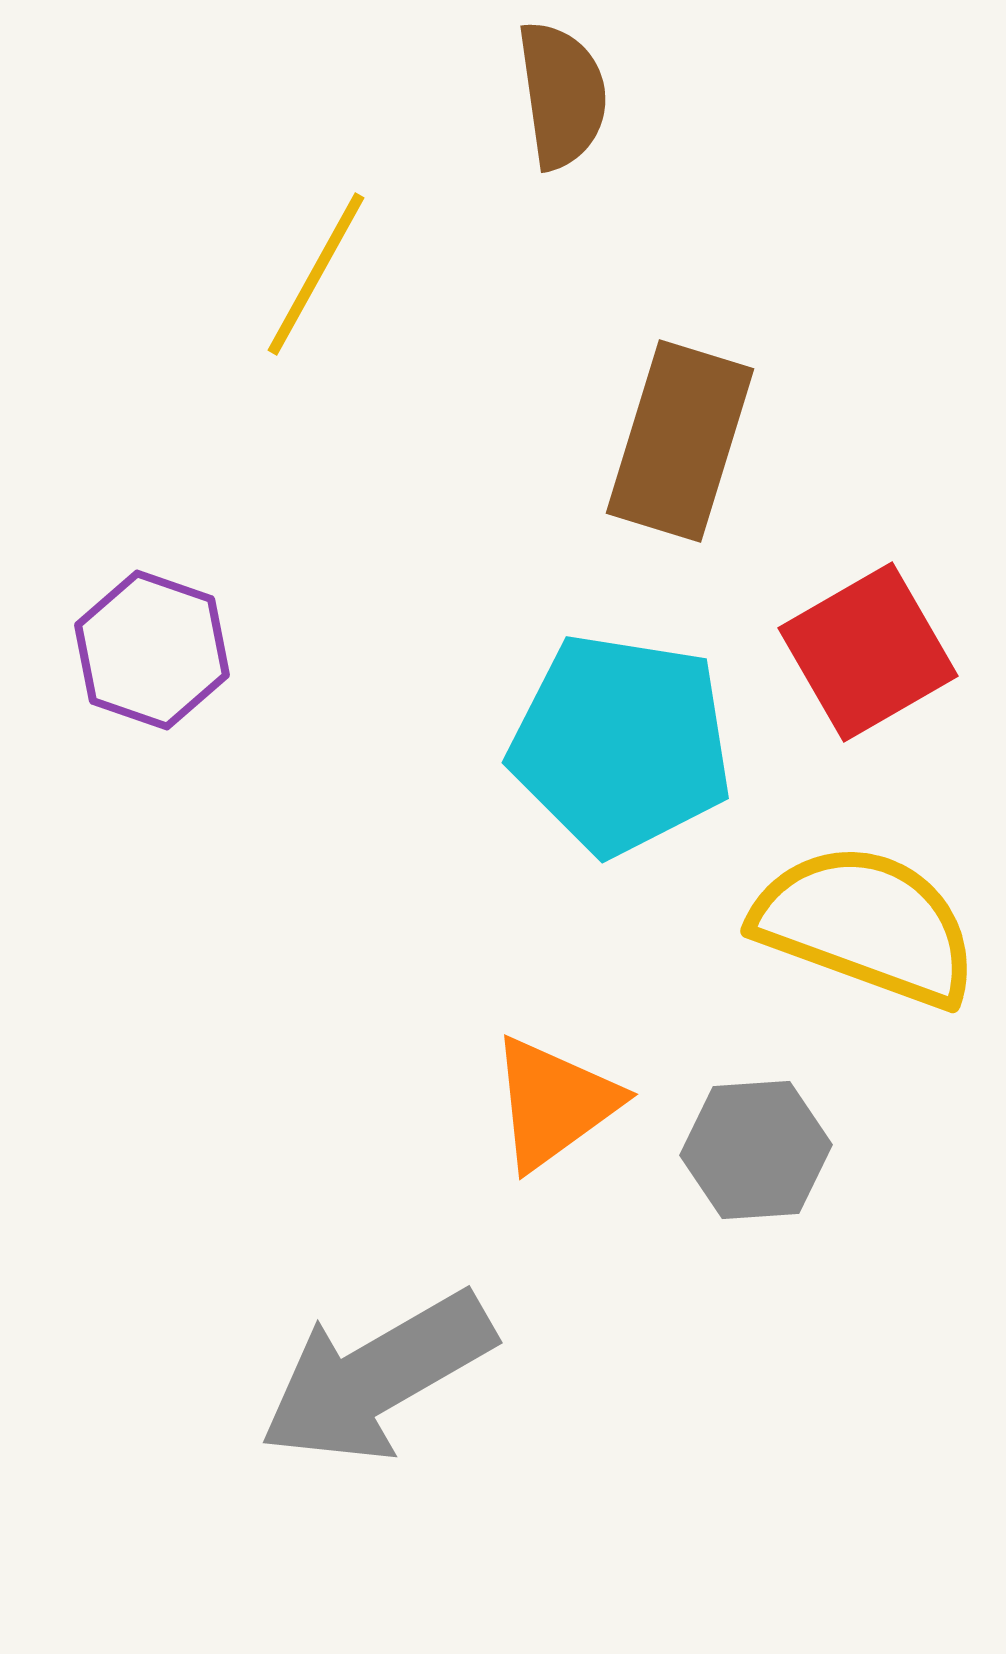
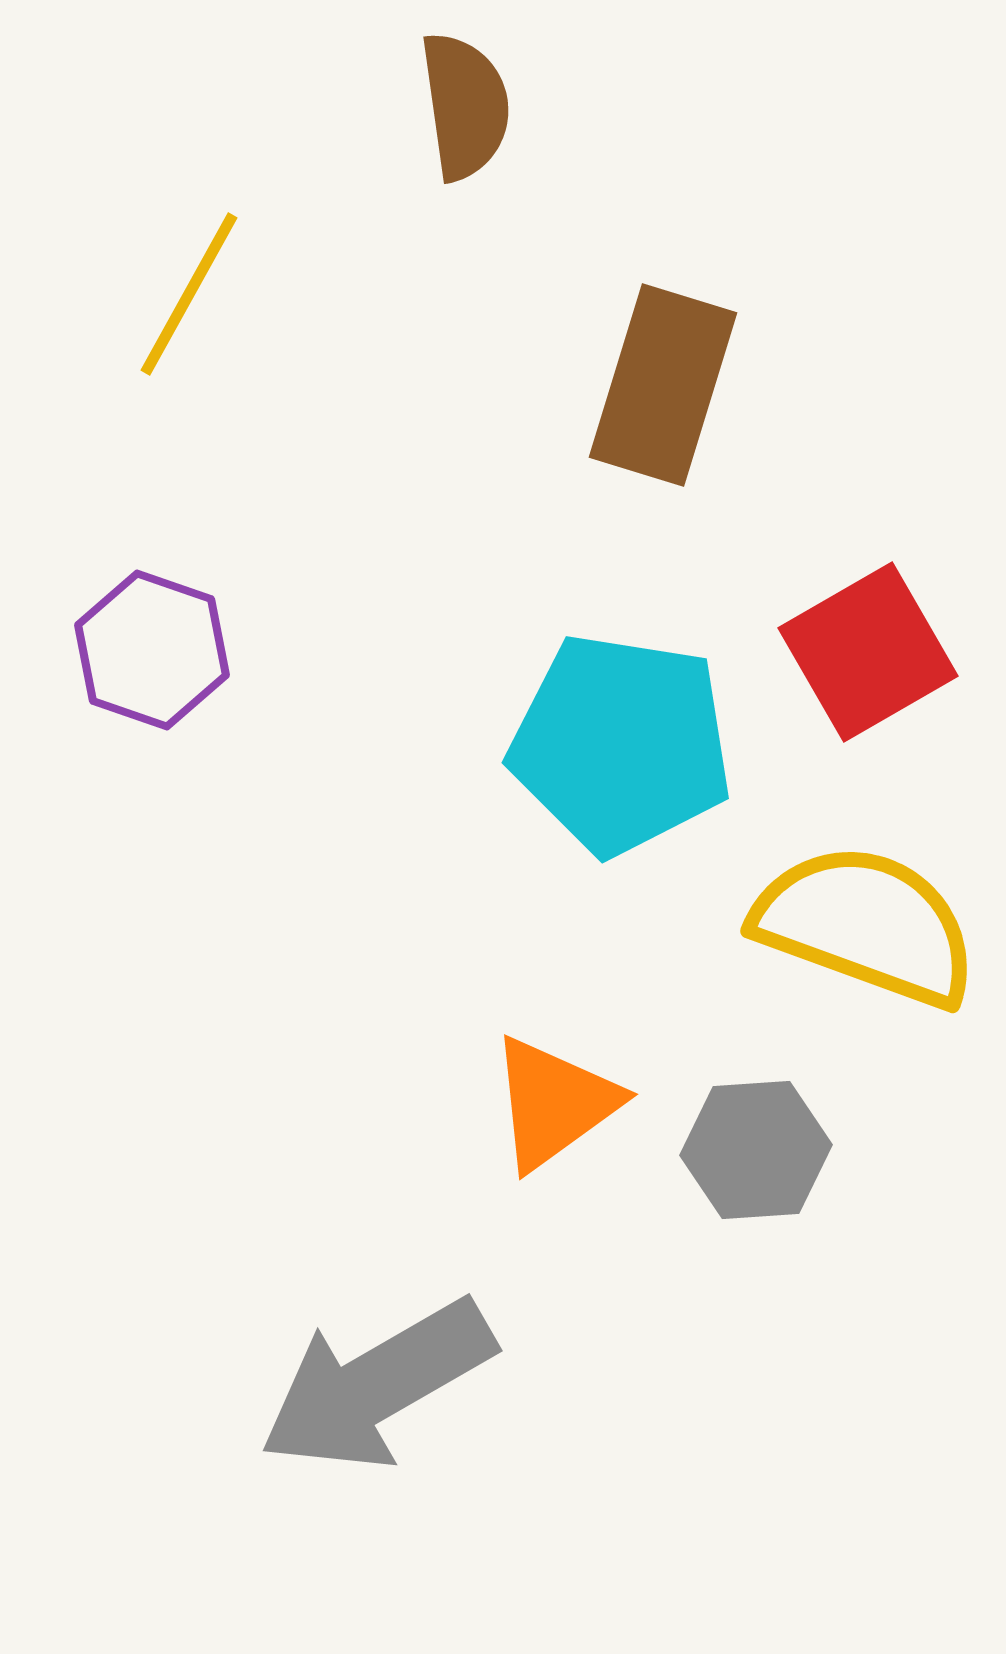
brown semicircle: moved 97 px left, 11 px down
yellow line: moved 127 px left, 20 px down
brown rectangle: moved 17 px left, 56 px up
gray arrow: moved 8 px down
